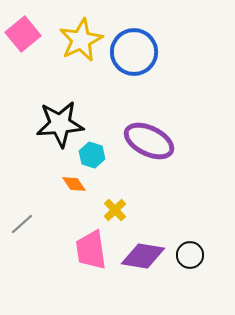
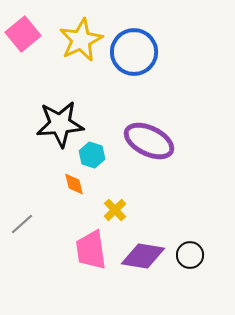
orange diamond: rotated 20 degrees clockwise
